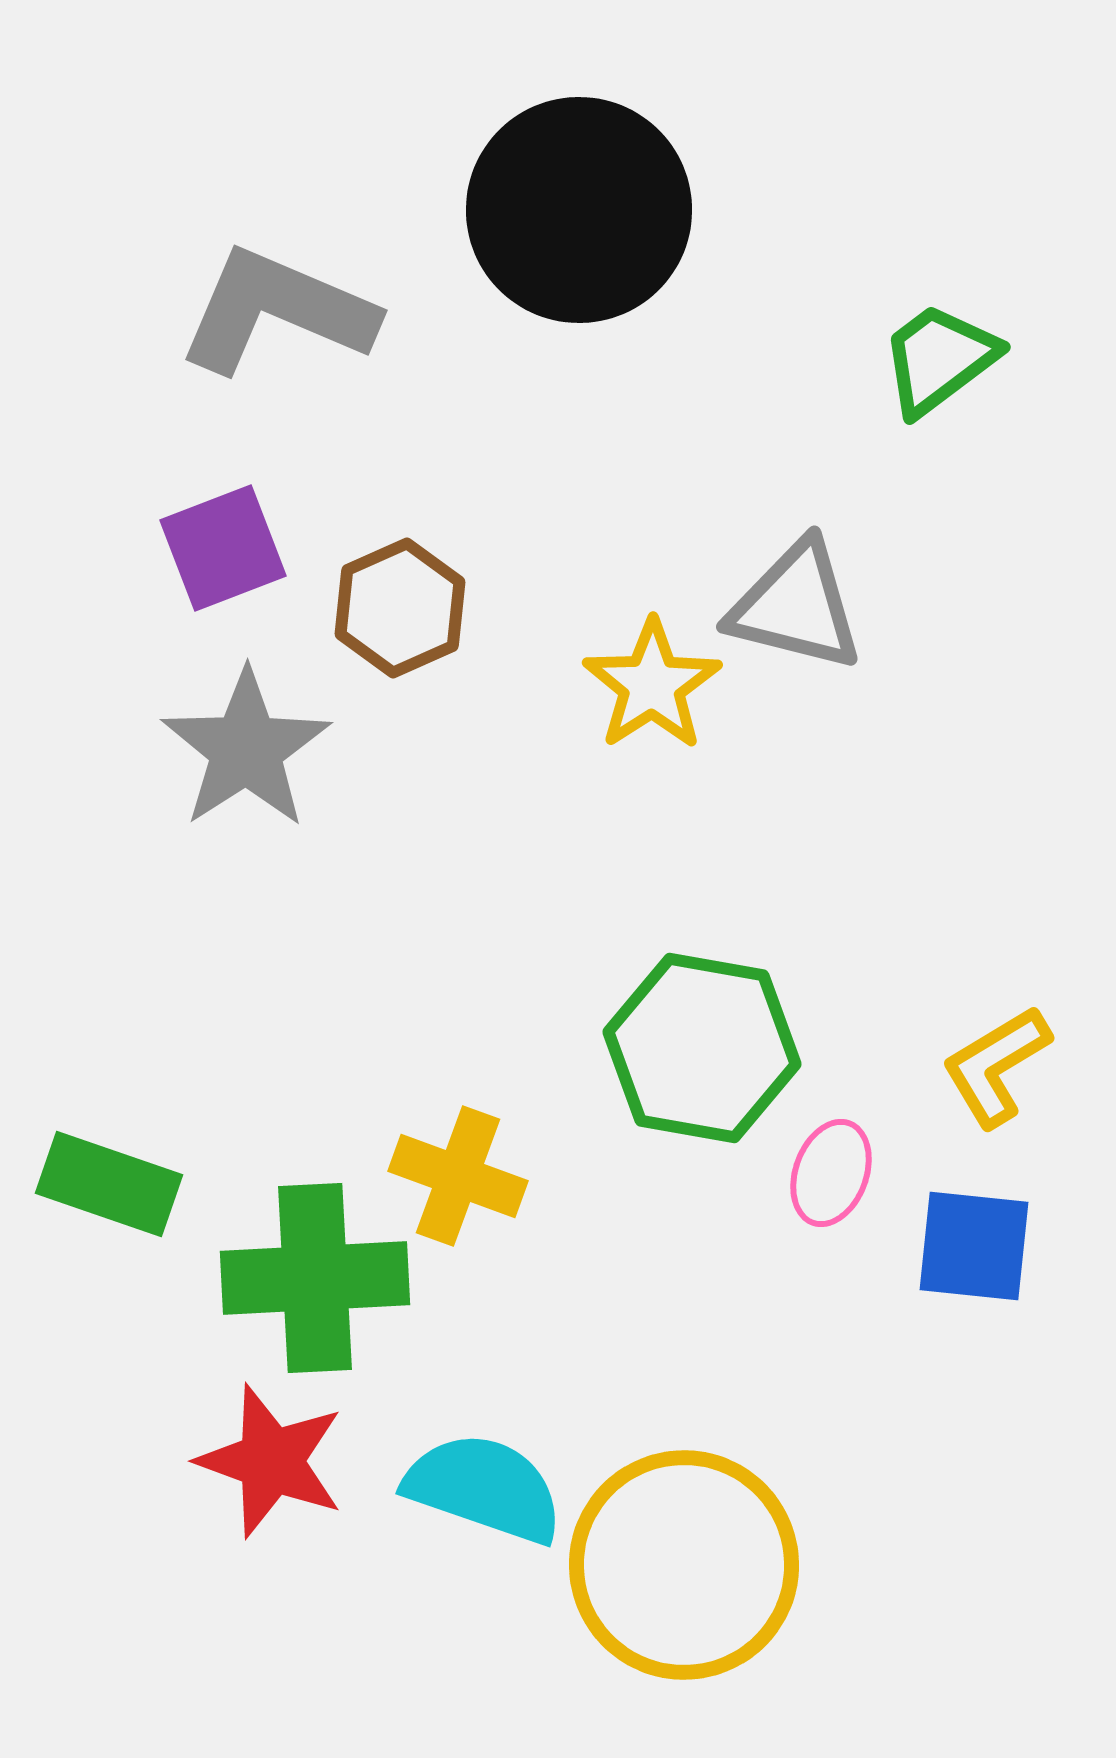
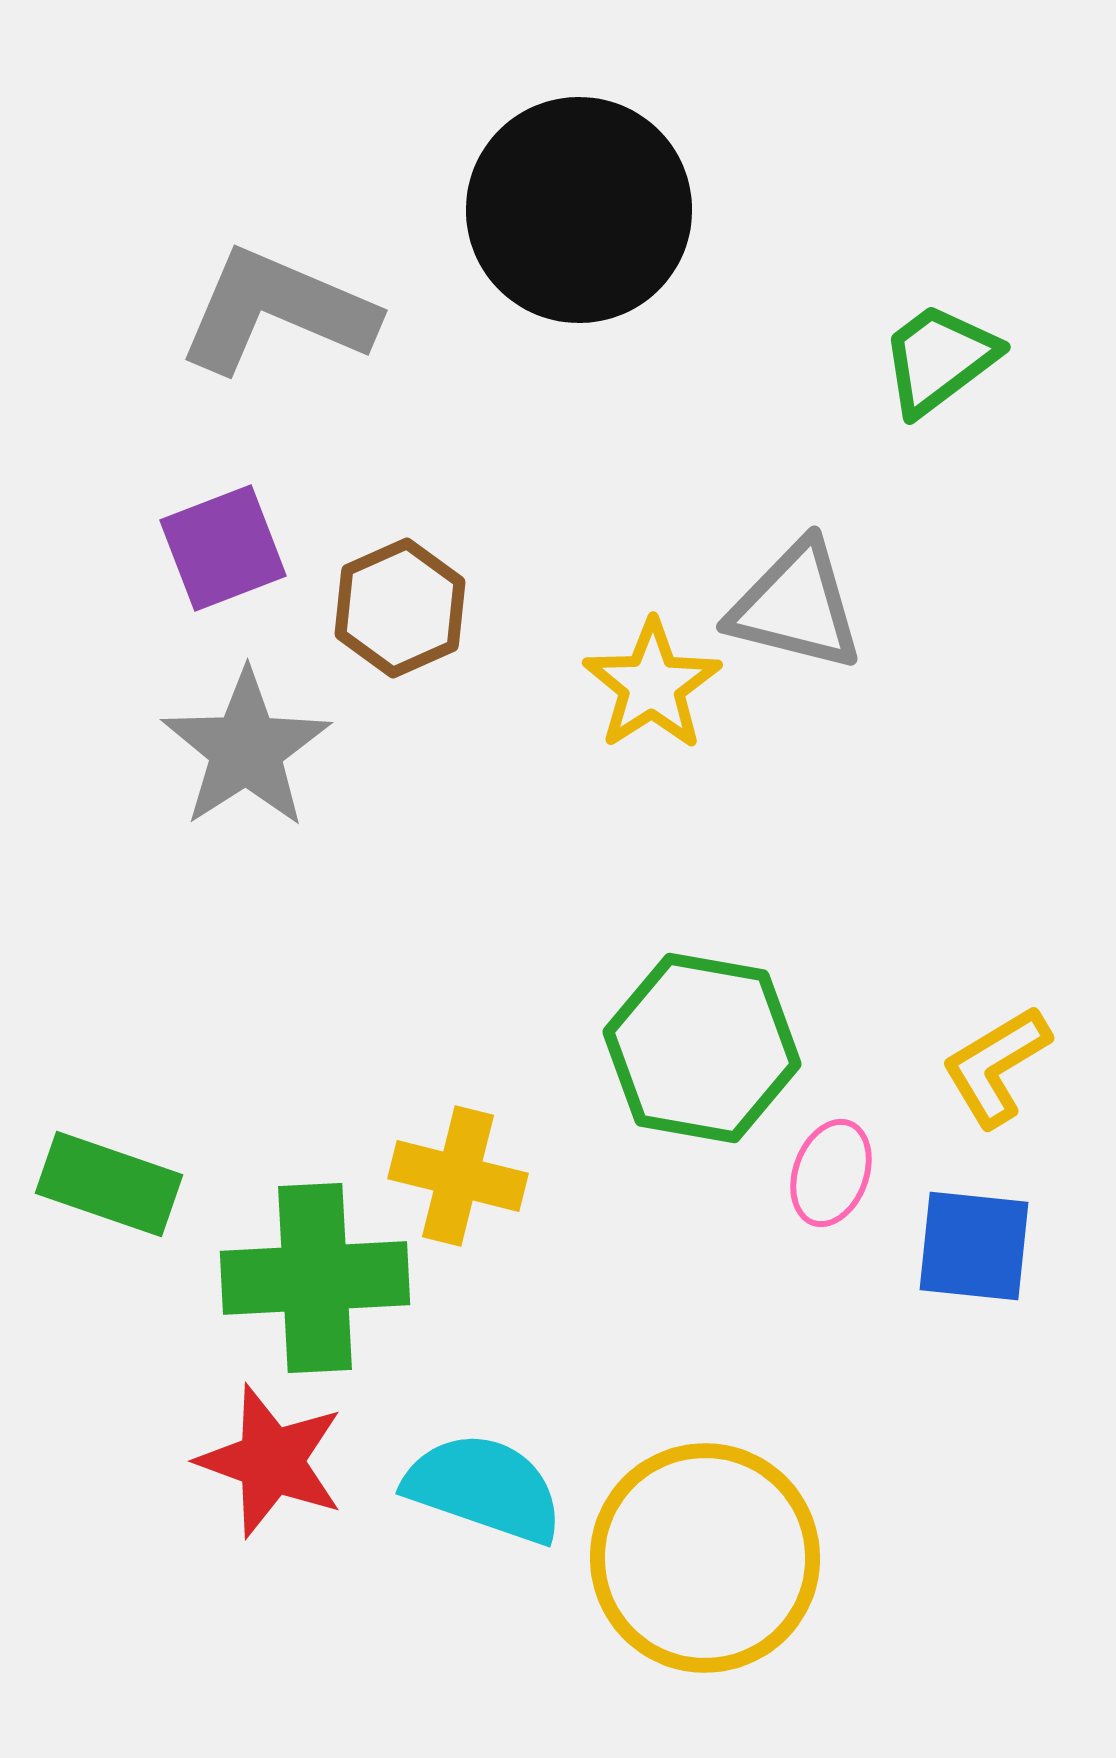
yellow cross: rotated 6 degrees counterclockwise
yellow circle: moved 21 px right, 7 px up
